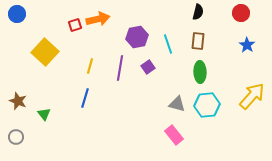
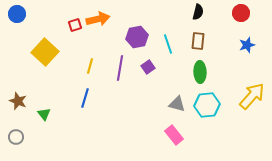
blue star: rotated 21 degrees clockwise
